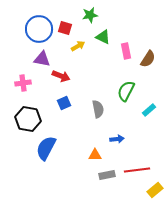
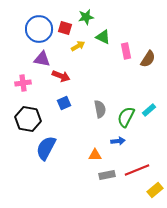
green star: moved 4 px left, 2 px down
green semicircle: moved 26 px down
gray semicircle: moved 2 px right
blue arrow: moved 1 px right, 2 px down
red line: rotated 15 degrees counterclockwise
